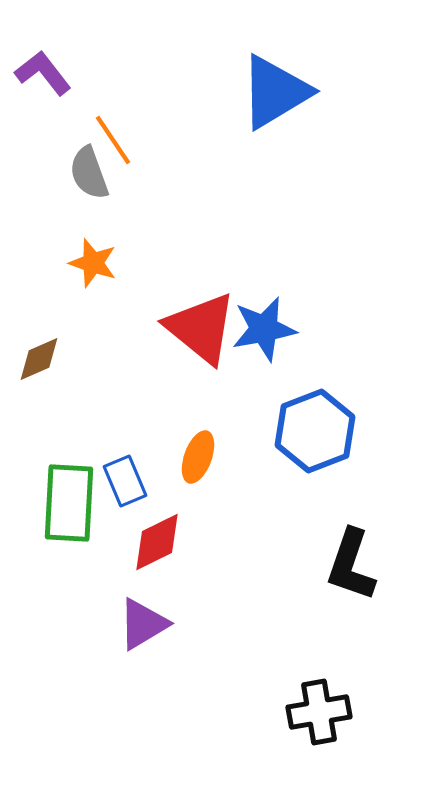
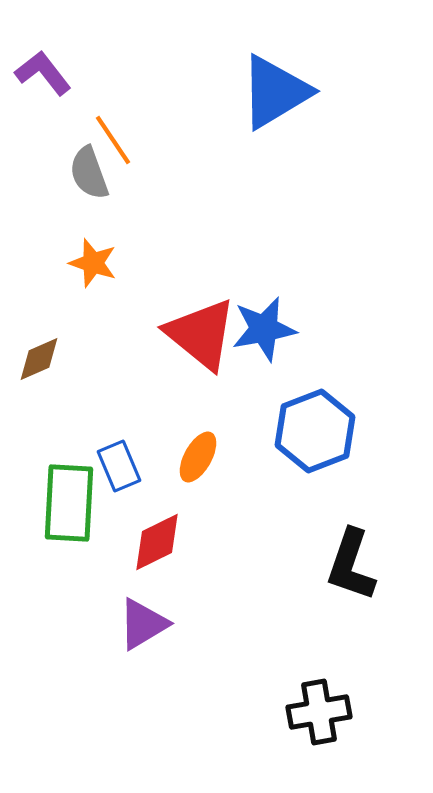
red triangle: moved 6 px down
orange ellipse: rotated 9 degrees clockwise
blue rectangle: moved 6 px left, 15 px up
